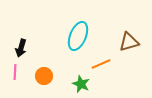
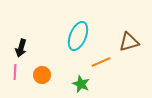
orange line: moved 2 px up
orange circle: moved 2 px left, 1 px up
